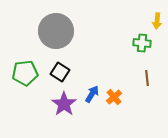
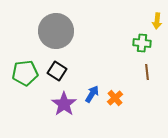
black square: moved 3 px left, 1 px up
brown line: moved 6 px up
orange cross: moved 1 px right, 1 px down
